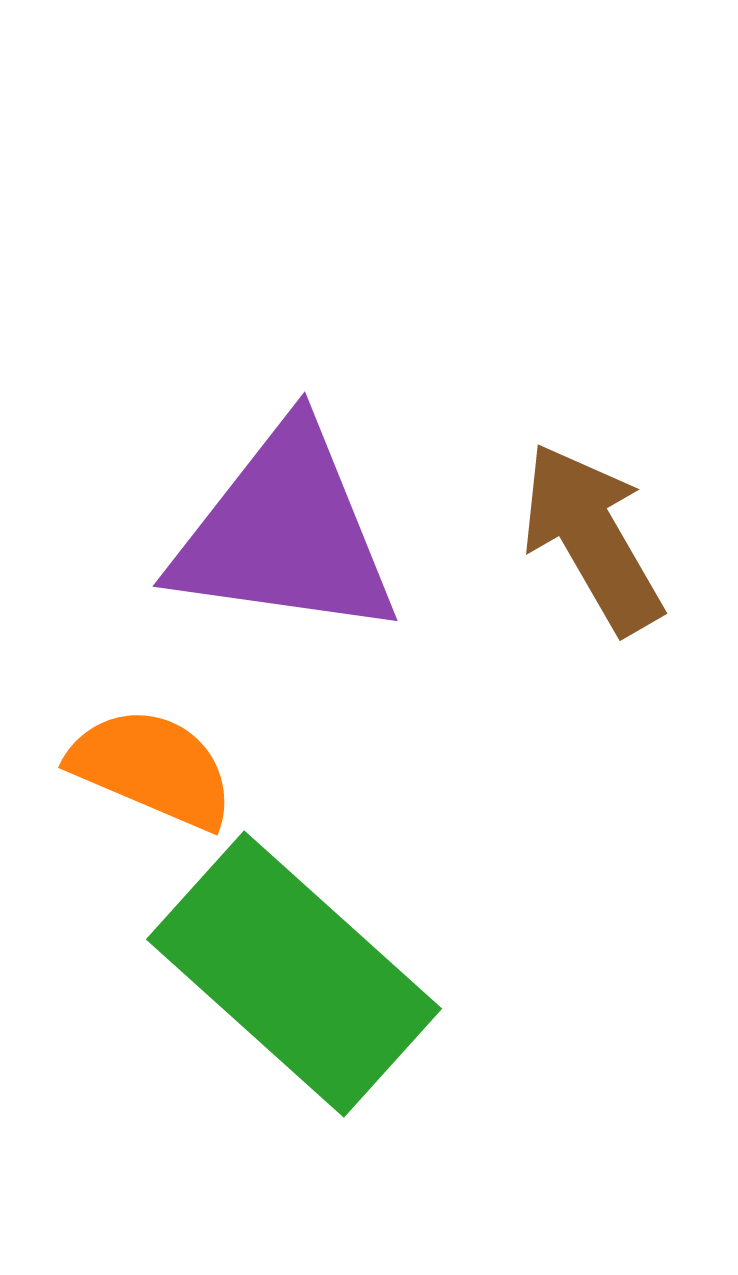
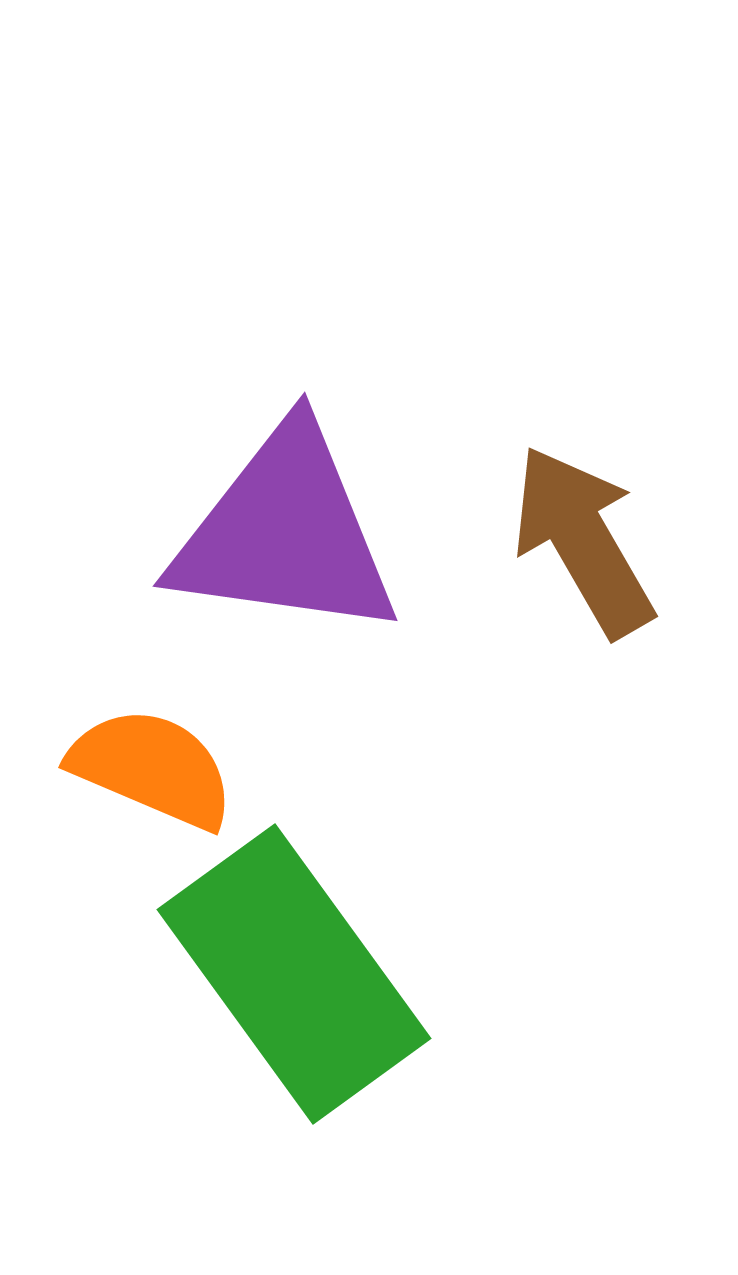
brown arrow: moved 9 px left, 3 px down
green rectangle: rotated 12 degrees clockwise
